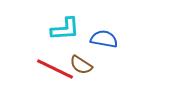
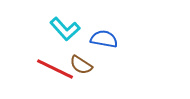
cyan L-shape: rotated 52 degrees clockwise
